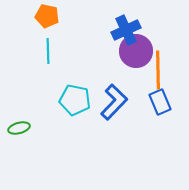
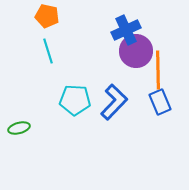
cyan line: rotated 15 degrees counterclockwise
cyan pentagon: rotated 8 degrees counterclockwise
